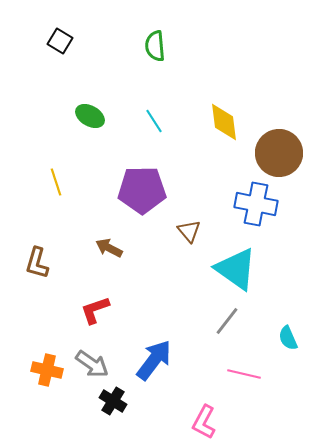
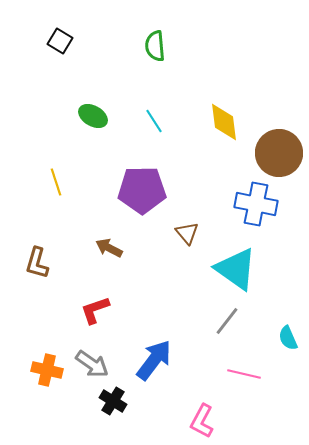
green ellipse: moved 3 px right
brown triangle: moved 2 px left, 2 px down
pink L-shape: moved 2 px left, 1 px up
